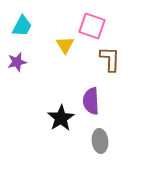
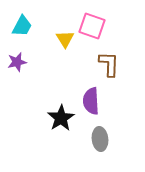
yellow triangle: moved 6 px up
brown L-shape: moved 1 px left, 5 px down
gray ellipse: moved 2 px up
